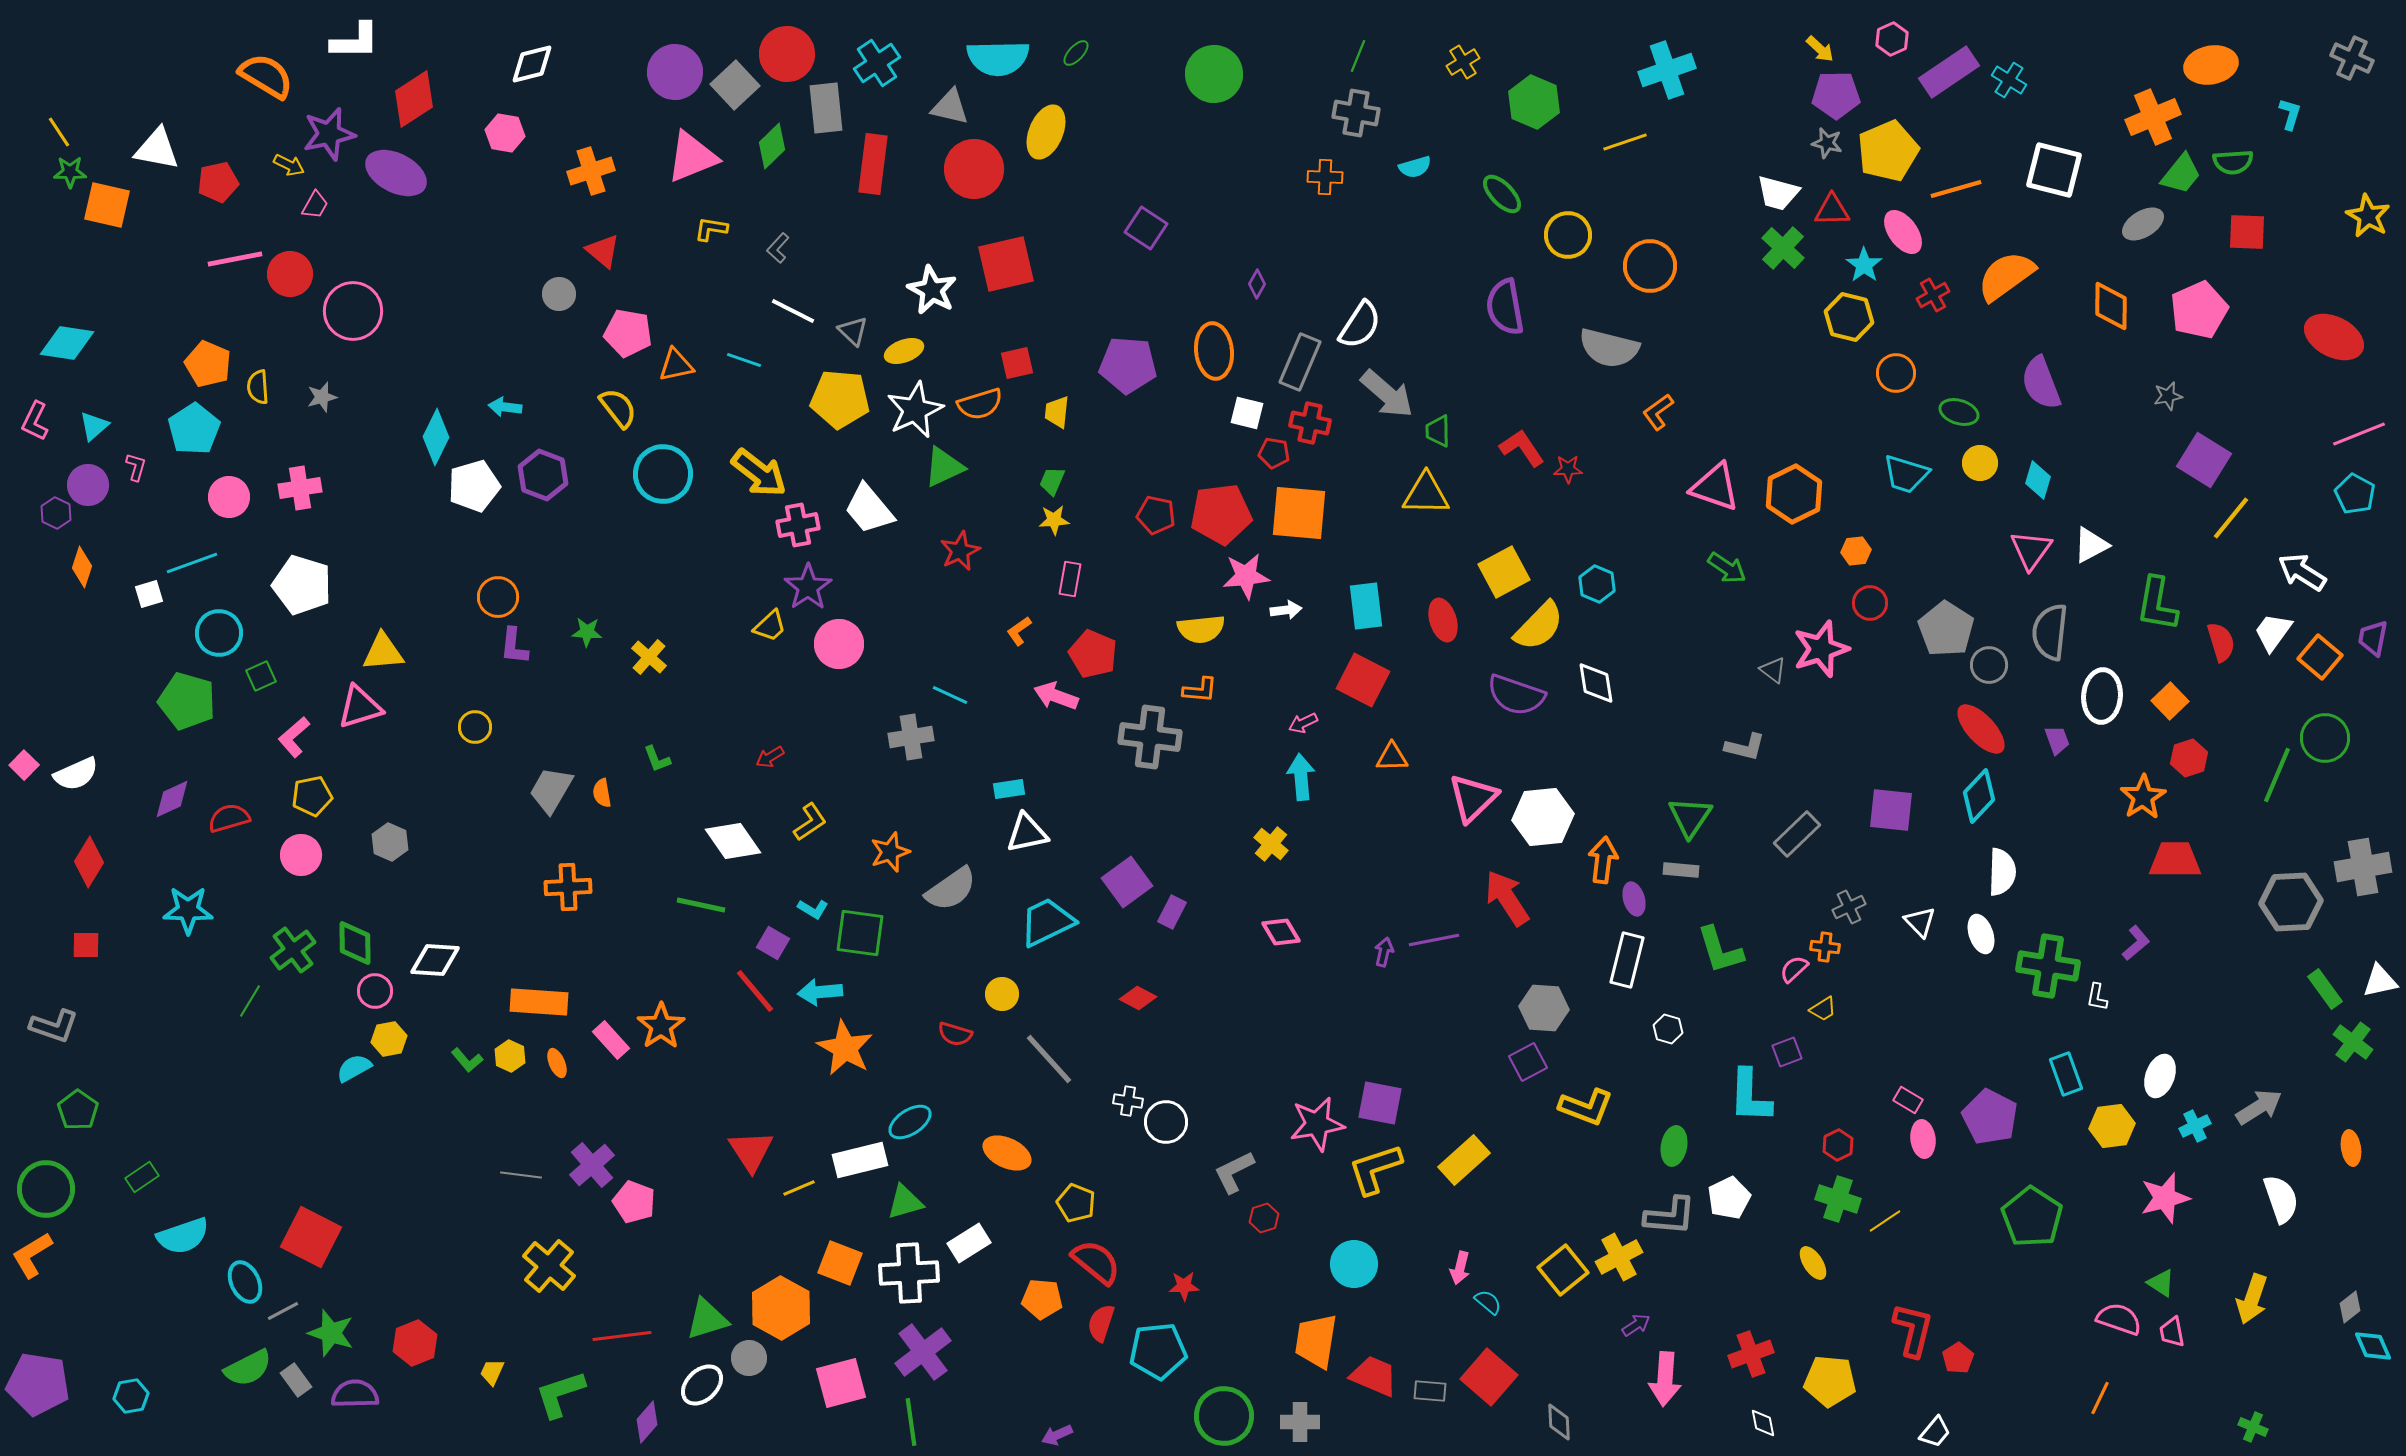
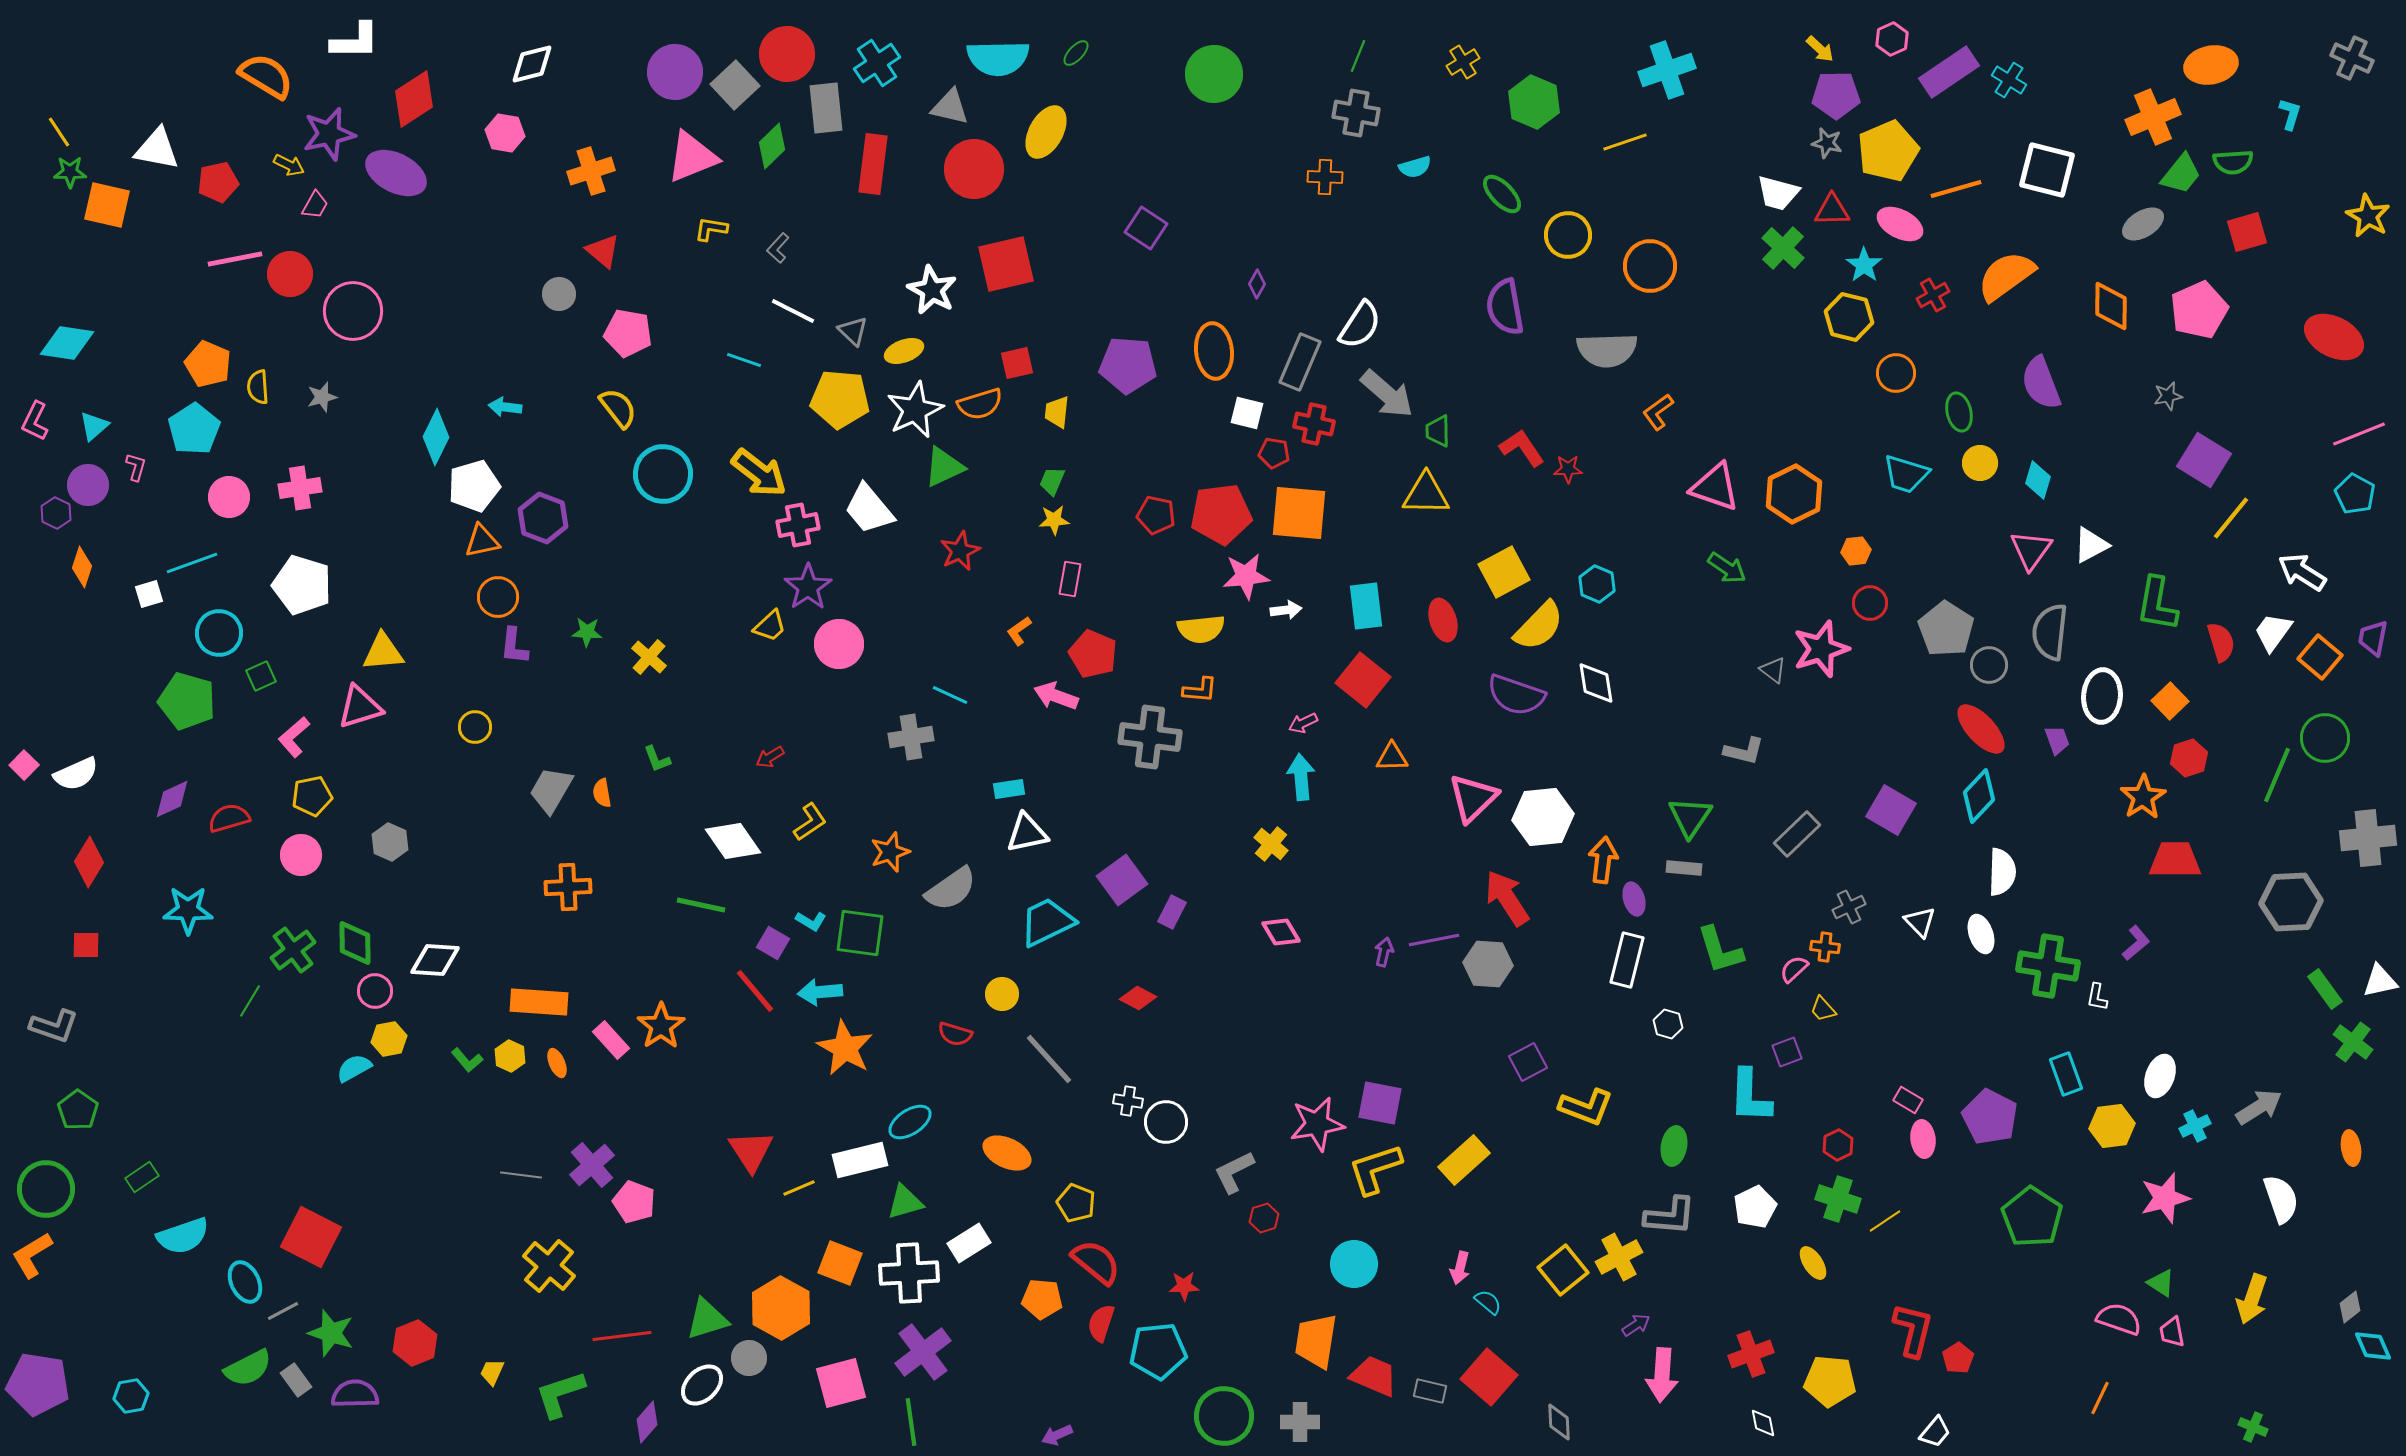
yellow ellipse at (1046, 132): rotated 6 degrees clockwise
white square at (2054, 170): moved 7 px left
pink ellipse at (1903, 232): moved 3 px left, 8 px up; rotated 27 degrees counterclockwise
red square at (2247, 232): rotated 18 degrees counterclockwise
gray semicircle at (1609, 348): moved 2 px left, 2 px down; rotated 16 degrees counterclockwise
orange triangle at (676, 365): moved 194 px left, 176 px down
green ellipse at (1959, 412): rotated 60 degrees clockwise
red cross at (1310, 423): moved 4 px right, 1 px down
purple hexagon at (543, 475): moved 43 px down
red square at (1363, 680): rotated 12 degrees clockwise
gray L-shape at (1745, 747): moved 1 px left, 4 px down
purple square at (1891, 810): rotated 24 degrees clockwise
gray cross at (2363, 867): moved 5 px right, 29 px up; rotated 4 degrees clockwise
gray rectangle at (1681, 870): moved 3 px right, 2 px up
purple square at (1127, 882): moved 5 px left, 2 px up
cyan L-shape at (813, 909): moved 2 px left, 12 px down
gray hexagon at (1544, 1008): moved 56 px left, 44 px up
yellow trapezoid at (1823, 1009): rotated 80 degrees clockwise
white hexagon at (1668, 1029): moved 5 px up
white pentagon at (1729, 1198): moved 26 px right, 9 px down
pink arrow at (1665, 1379): moved 3 px left, 4 px up
gray rectangle at (1430, 1391): rotated 8 degrees clockwise
